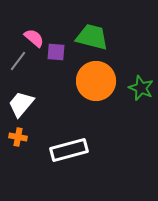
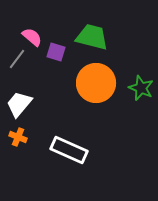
pink semicircle: moved 2 px left, 1 px up
purple square: rotated 12 degrees clockwise
gray line: moved 1 px left, 2 px up
orange circle: moved 2 px down
white trapezoid: moved 2 px left
orange cross: rotated 12 degrees clockwise
white rectangle: rotated 39 degrees clockwise
